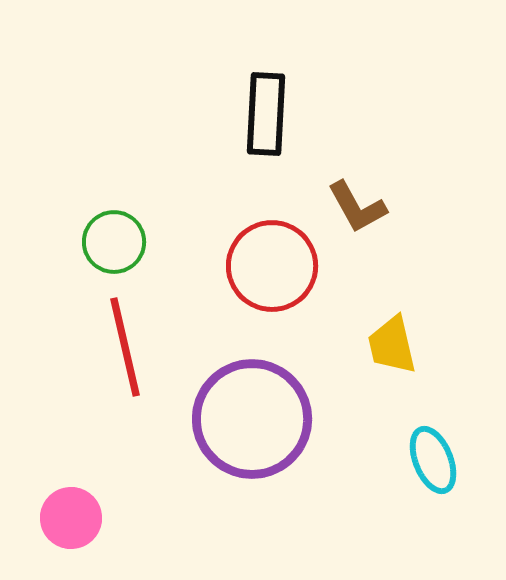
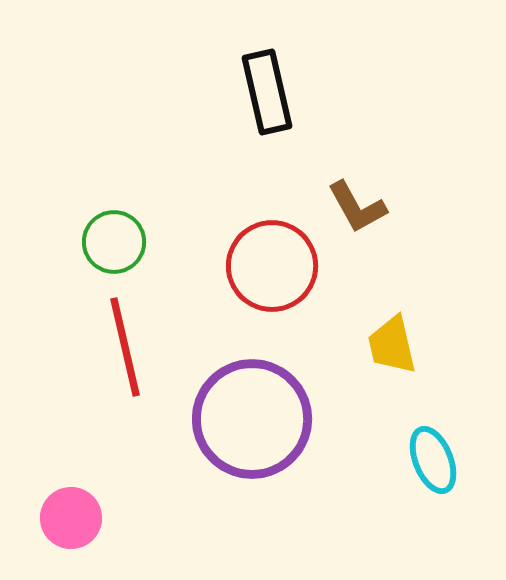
black rectangle: moved 1 px right, 22 px up; rotated 16 degrees counterclockwise
